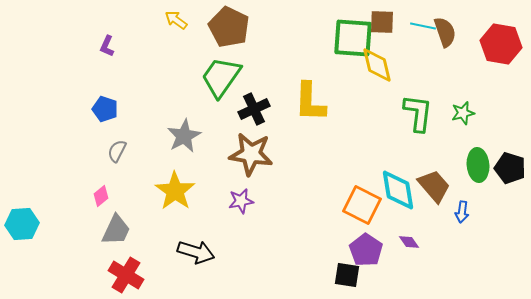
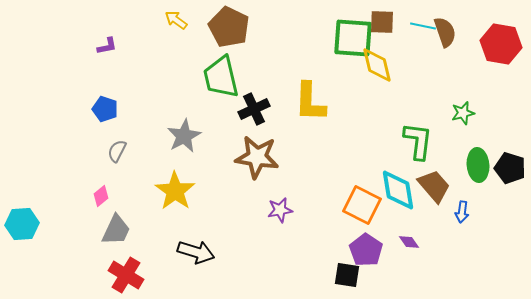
purple L-shape: rotated 125 degrees counterclockwise
green trapezoid: rotated 48 degrees counterclockwise
green L-shape: moved 28 px down
brown star: moved 6 px right, 3 px down
purple star: moved 39 px right, 9 px down
